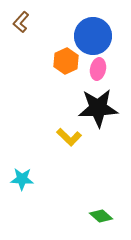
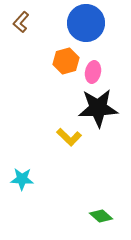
blue circle: moved 7 px left, 13 px up
orange hexagon: rotated 10 degrees clockwise
pink ellipse: moved 5 px left, 3 px down
